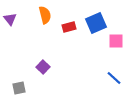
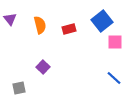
orange semicircle: moved 5 px left, 10 px down
blue square: moved 6 px right, 2 px up; rotated 15 degrees counterclockwise
red rectangle: moved 2 px down
pink square: moved 1 px left, 1 px down
